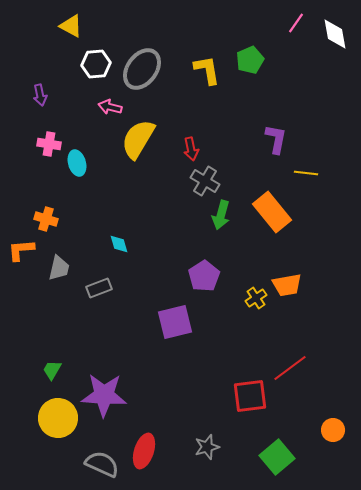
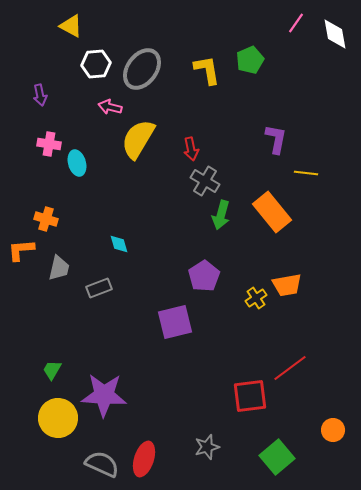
red ellipse: moved 8 px down
